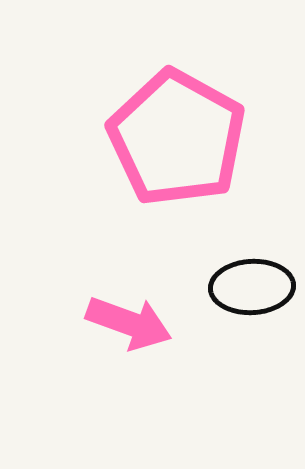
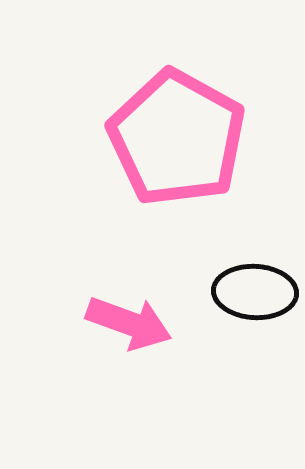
black ellipse: moved 3 px right, 5 px down; rotated 6 degrees clockwise
